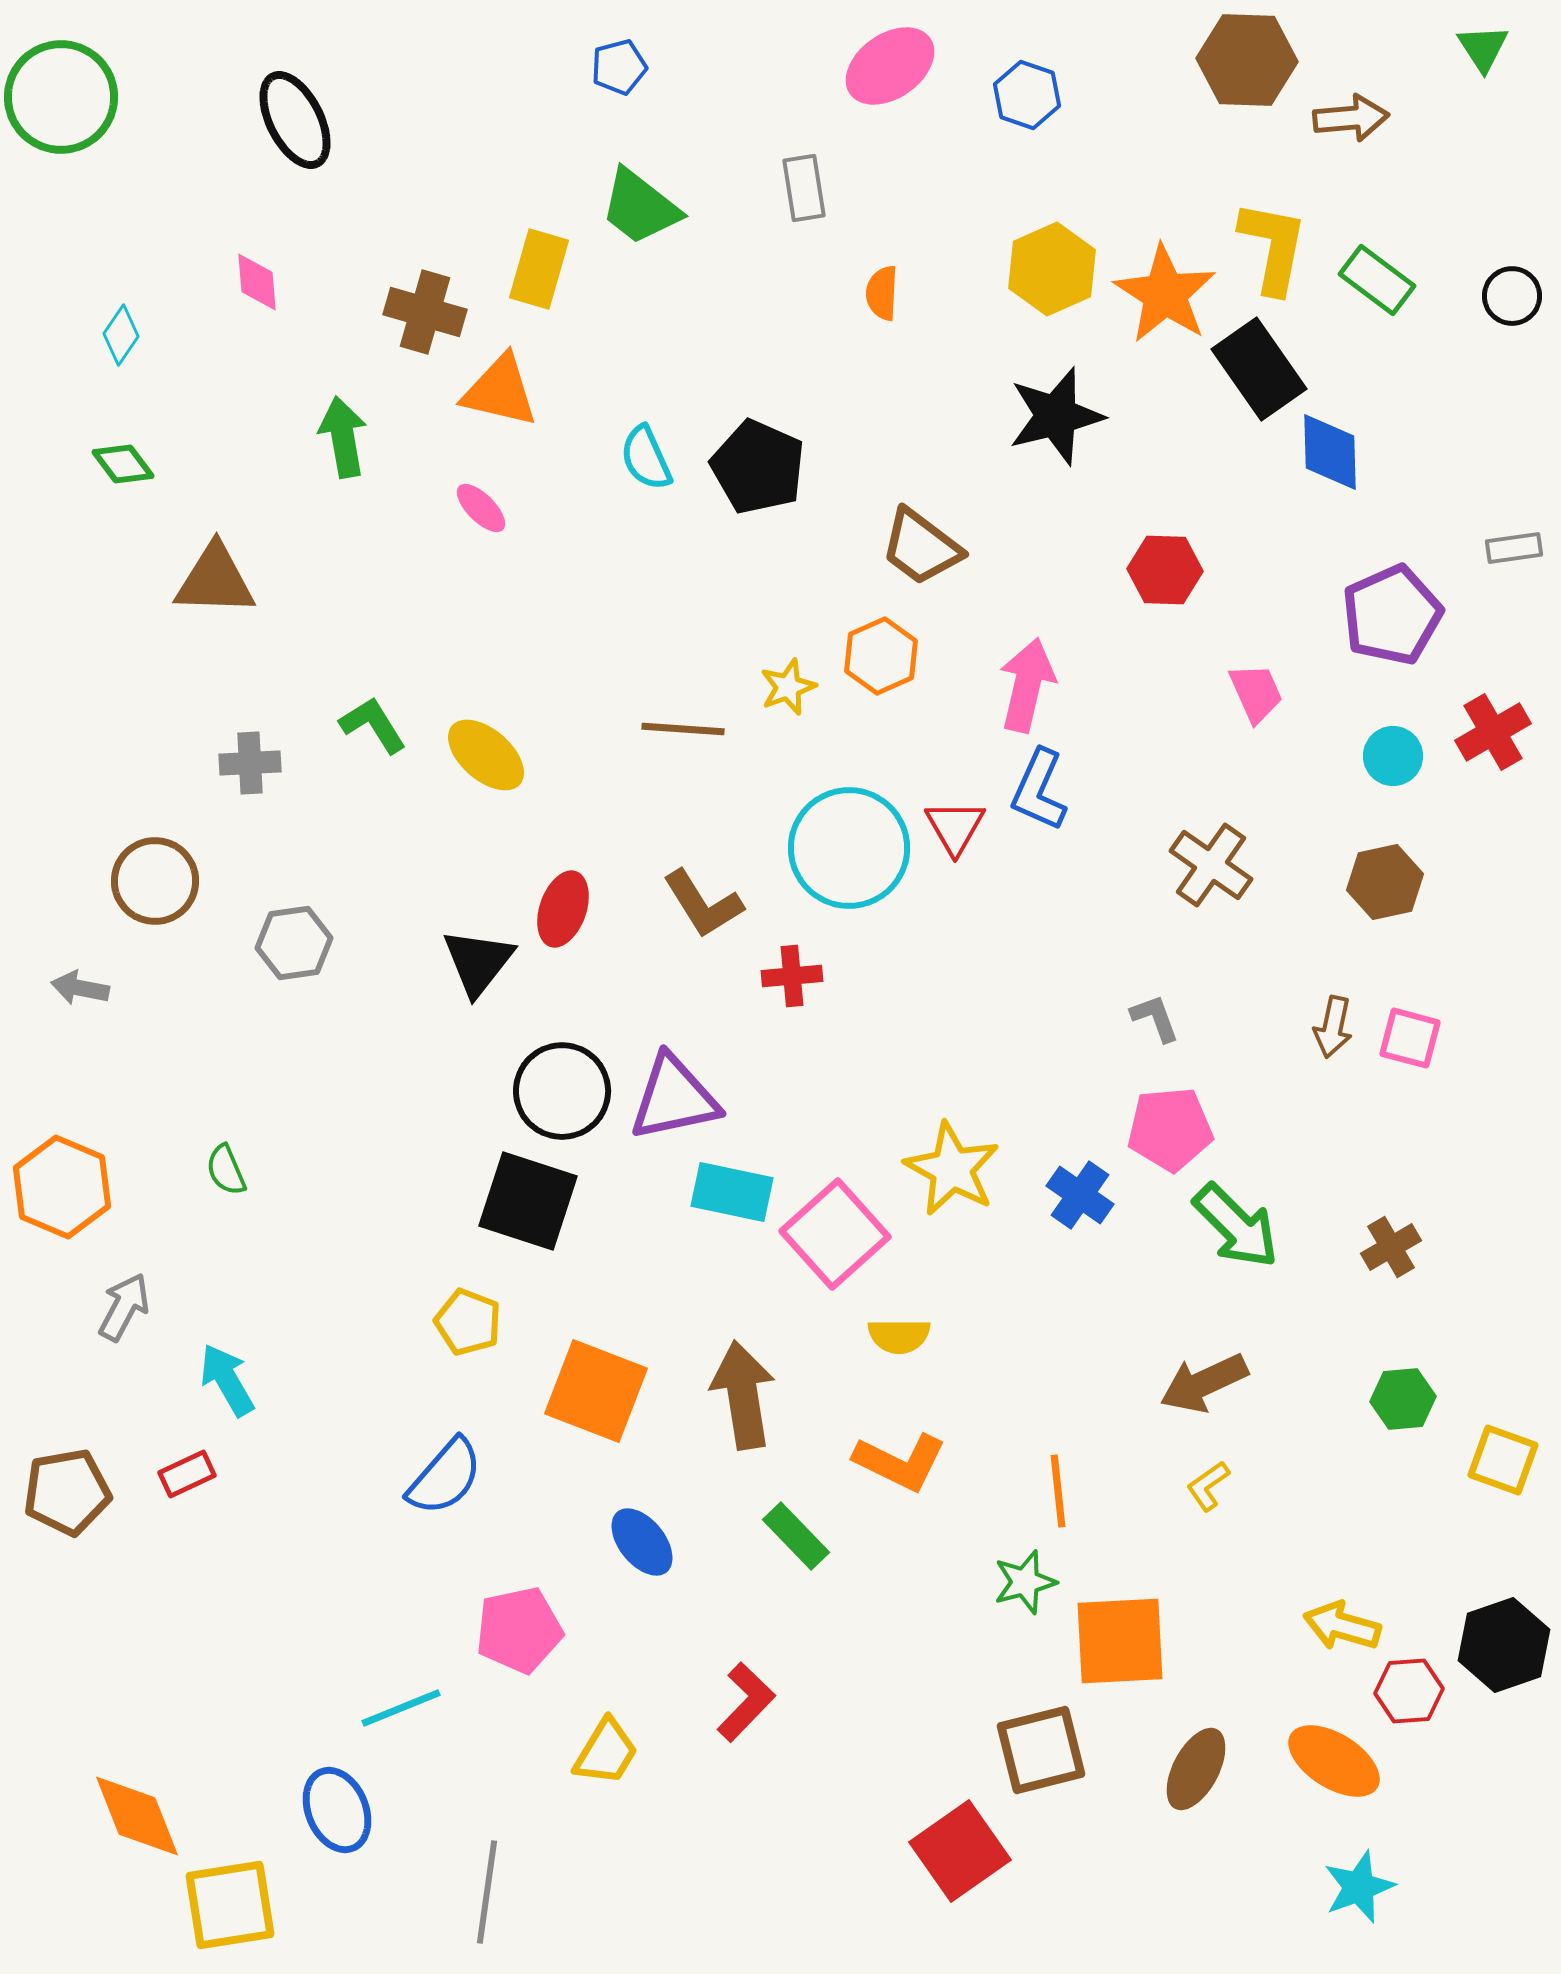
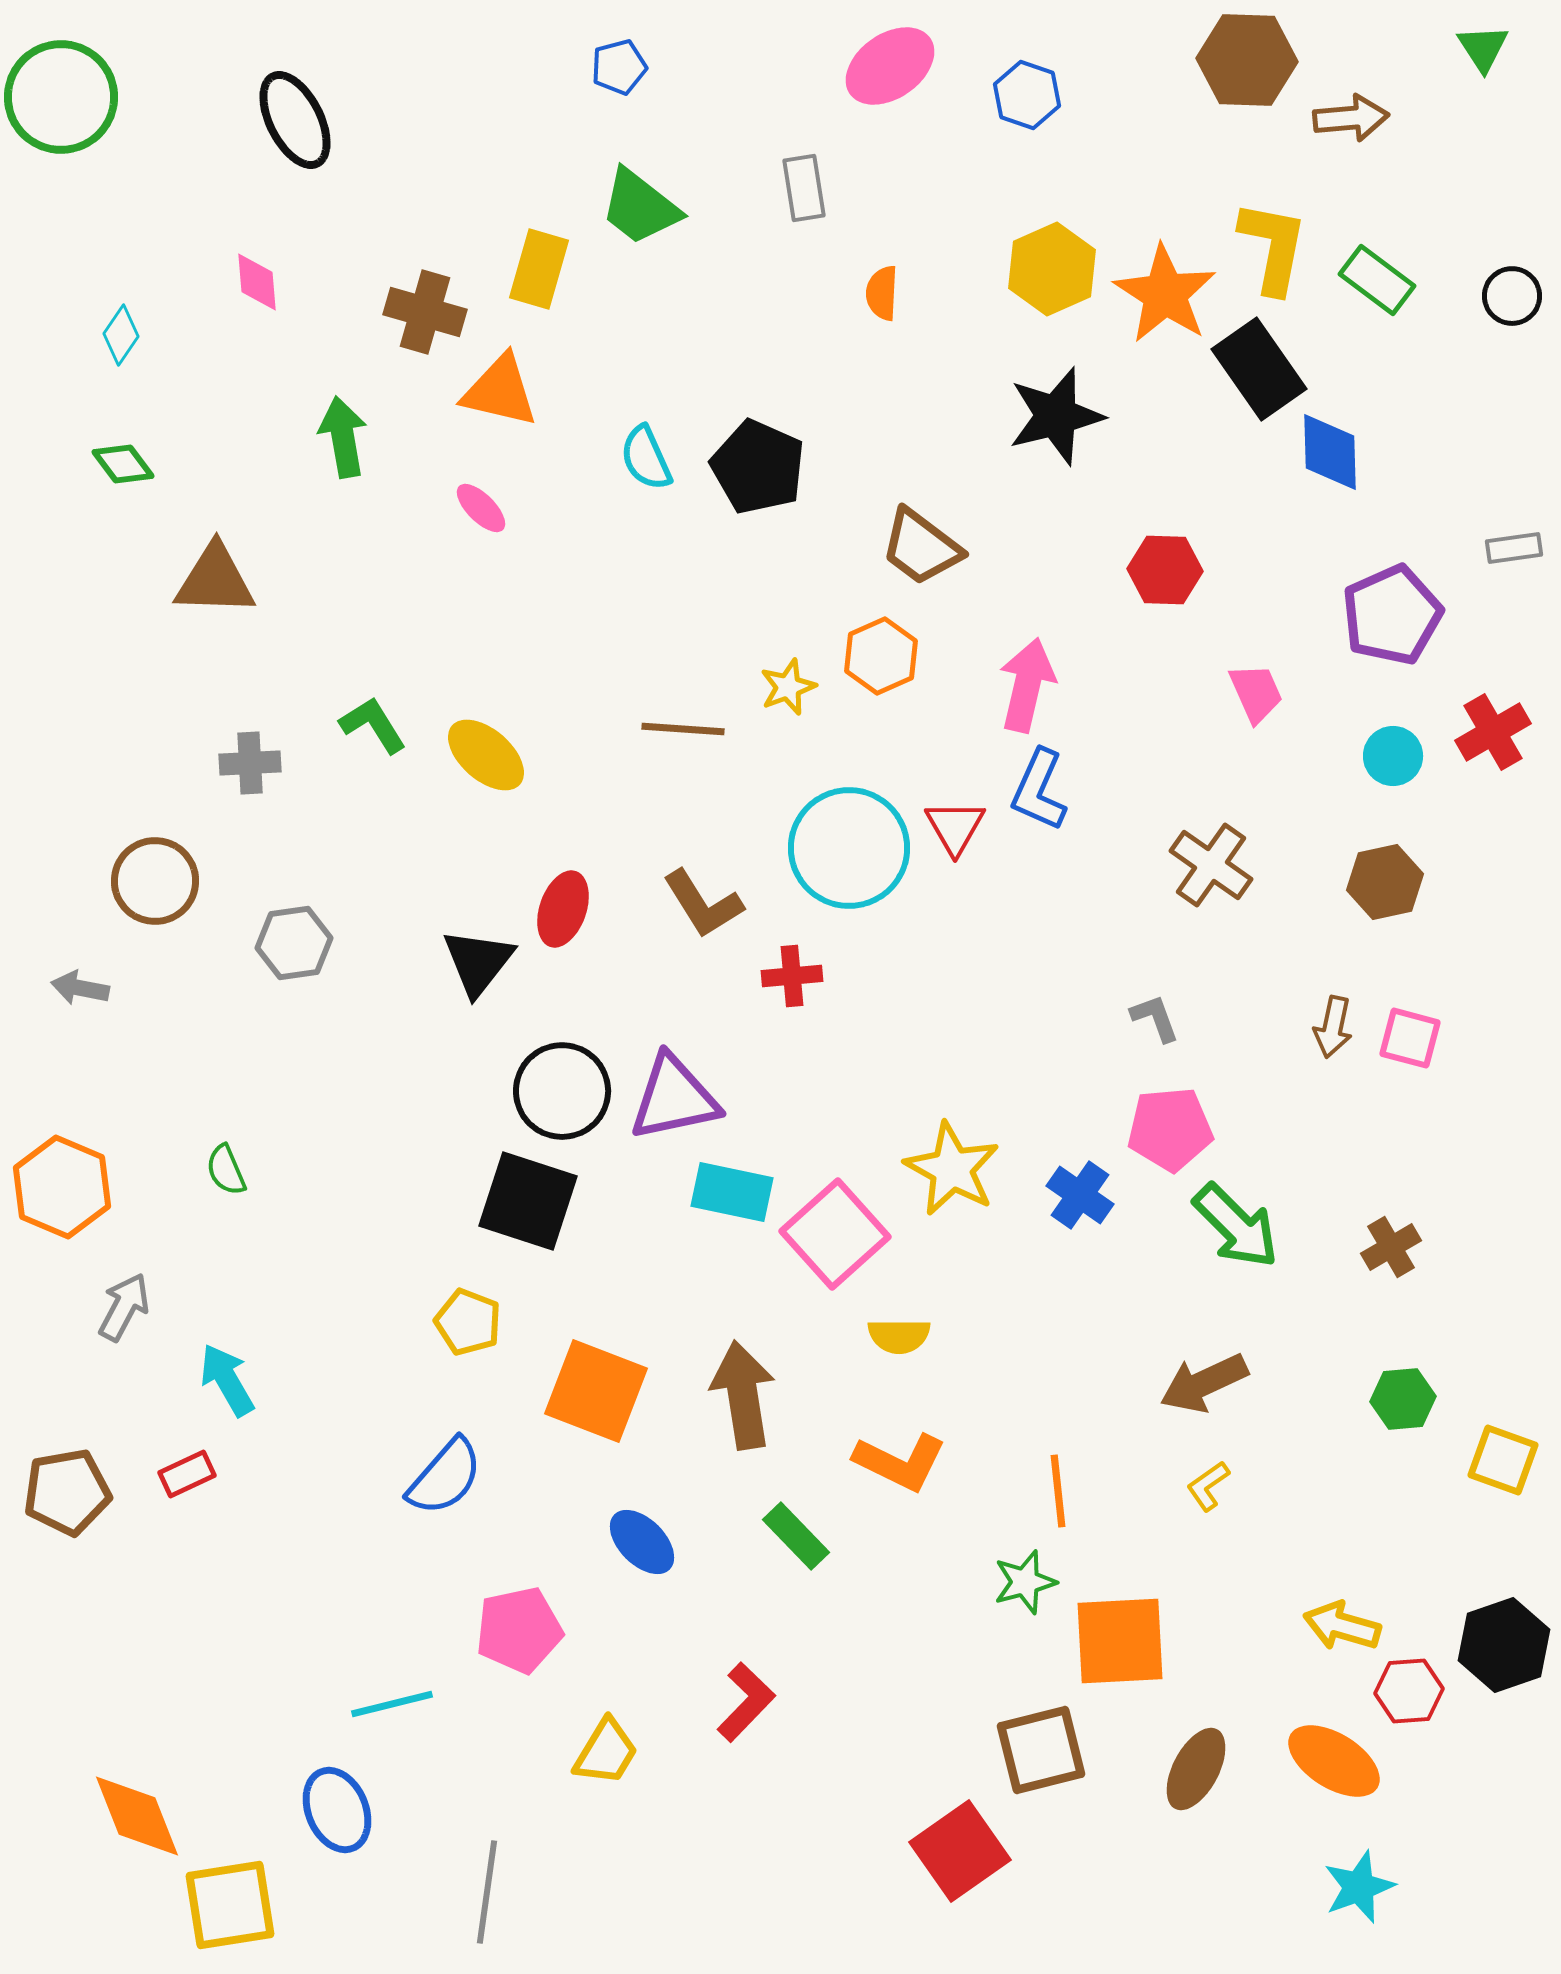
blue ellipse at (642, 1542): rotated 6 degrees counterclockwise
cyan line at (401, 1708): moved 9 px left, 4 px up; rotated 8 degrees clockwise
